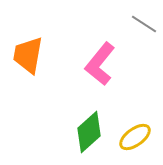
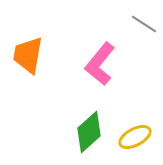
yellow ellipse: rotated 8 degrees clockwise
